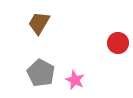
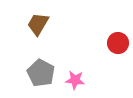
brown trapezoid: moved 1 px left, 1 px down
pink star: rotated 18 degrees counterclockwise
